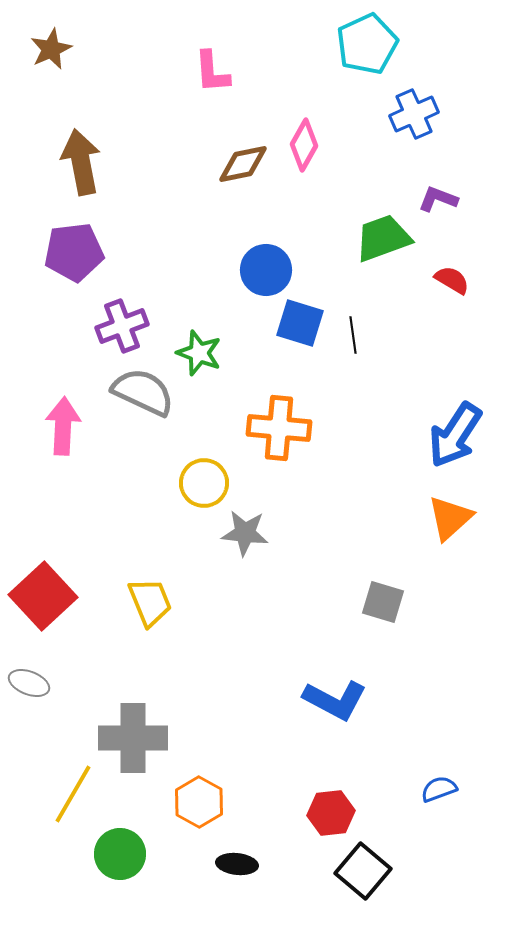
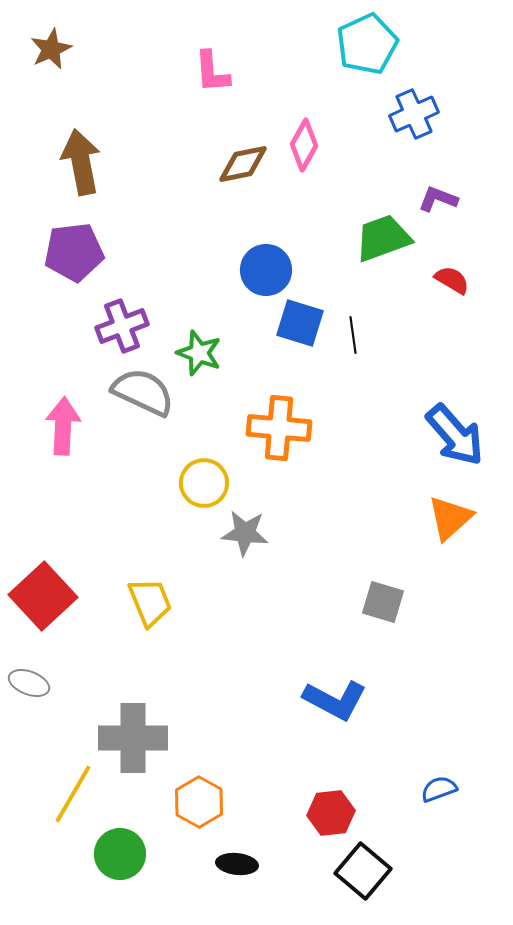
blue arrow: rotated 74 degrees counterclockwise
